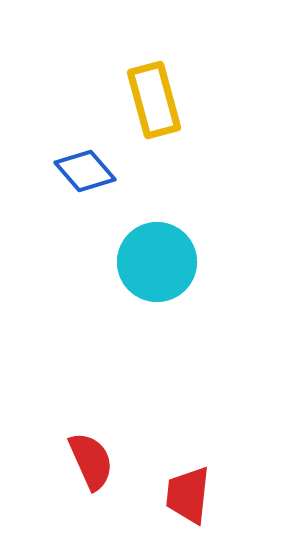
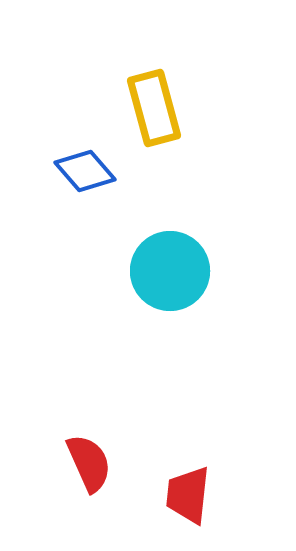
yellow rectangle: moved 8 px down
cyan circle: moved 13 px right, 9 px down
red semicircle: moved 2 px left, 2 px down
